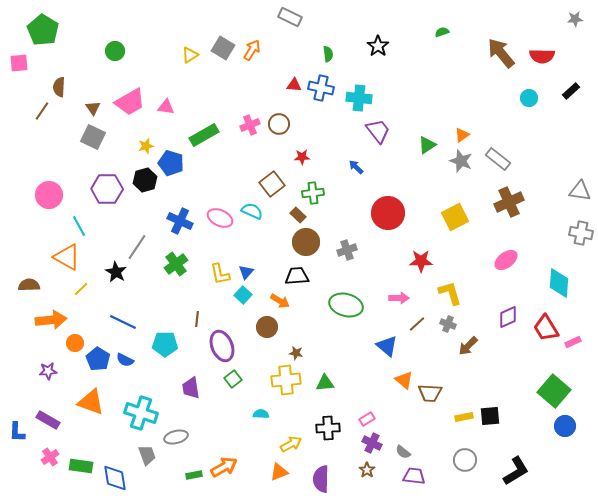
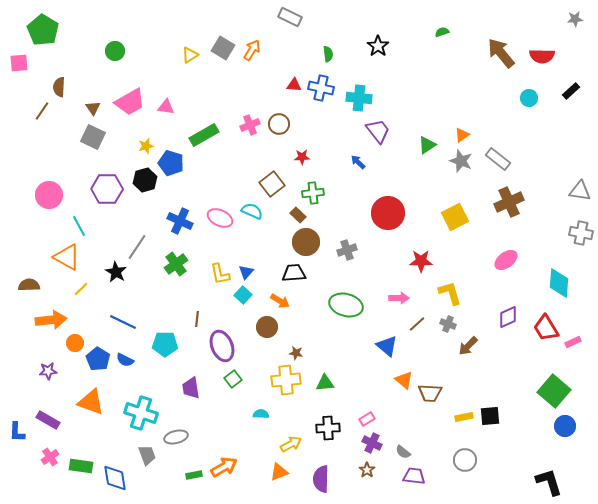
blue arrow at (356, 167): moved 2 px right, 5 px up
black trapezoid at (297, 276): moved 3 px left, 3 px up
black L-shape at (516, 471): moved 33 px right, 11 px down; rotated 76 degrees counterclockwise
